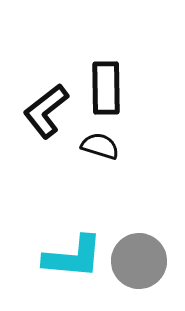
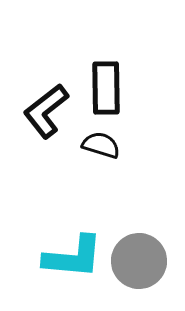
black semicircle: moved 1 px right, 1 px up
